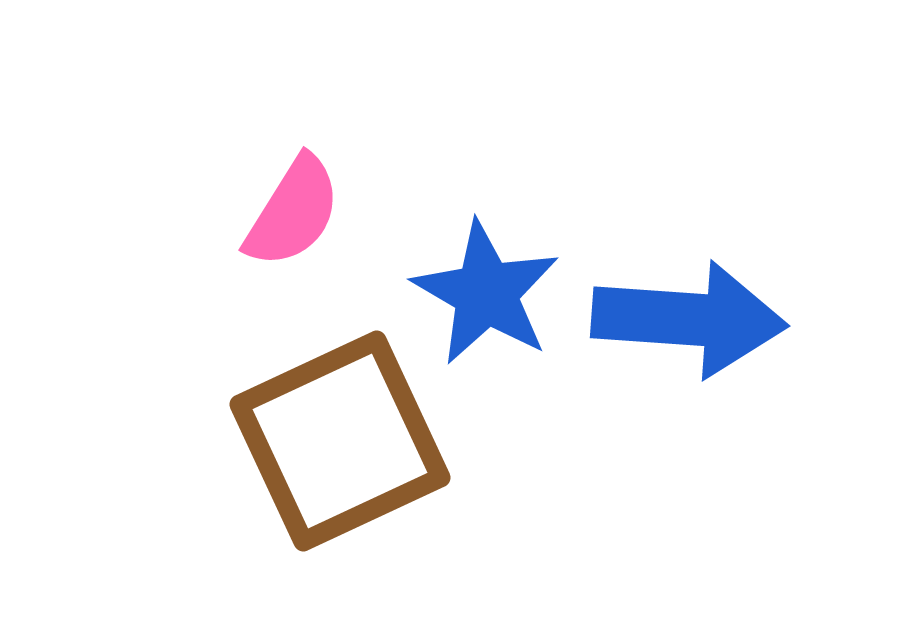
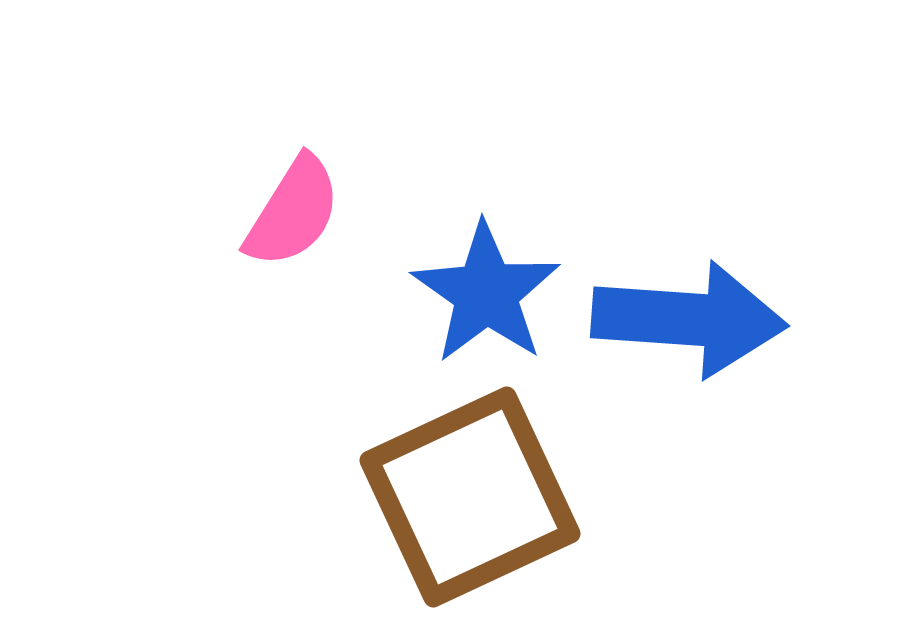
blue star: rotated 5 degrees clockwise
brown square: moved 130 px right, 56 px down
